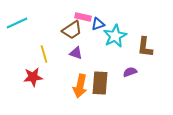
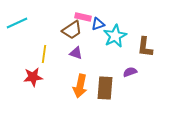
yellow line: rotated 24 degrees clockwise
brown rectangle: moved 5 px right, 5 px down
